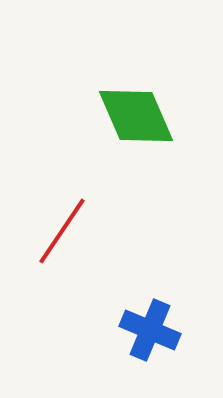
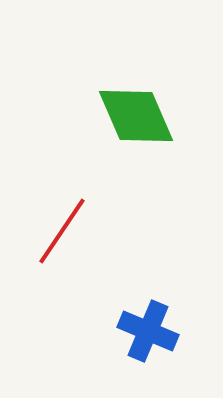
blue cross: moved 2 px left, 1 px down
